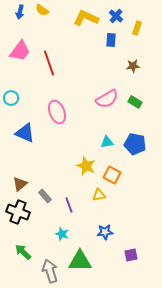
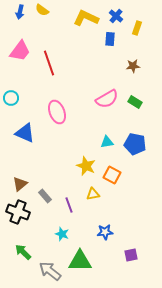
blue rectangle: moved 1 px left, 1 px up
yellow triangle: moved 6 px left, 1 px up
gray arrow: rotated 35 degrees counterclockwise
